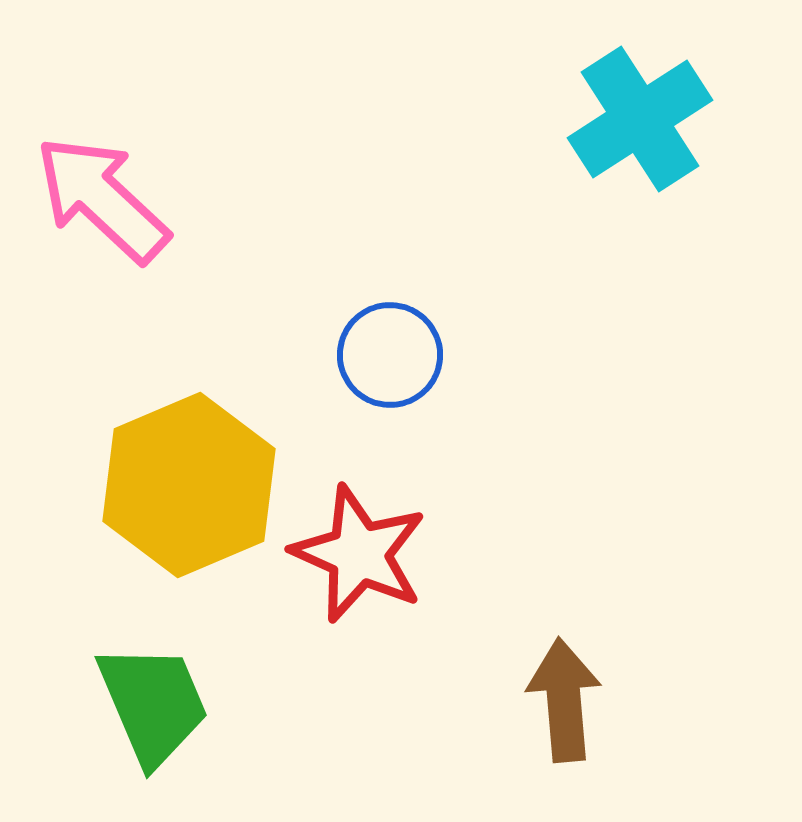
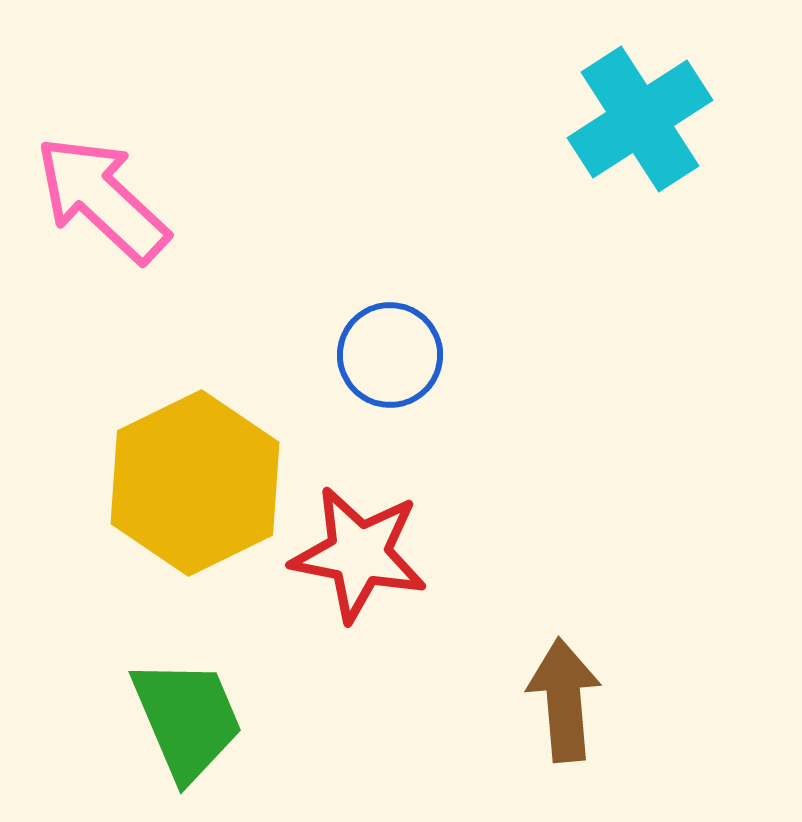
yellow hexagon: moved 6 px right, 2 px up; rotated 3 degrees counterclockwise
red star: rotated 13 degrees counterclockwise
green trapezoid: moved 34 px right, 15 px down
